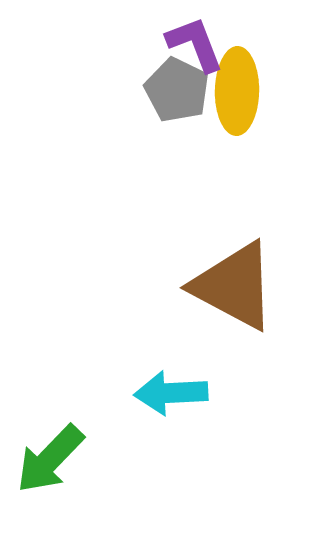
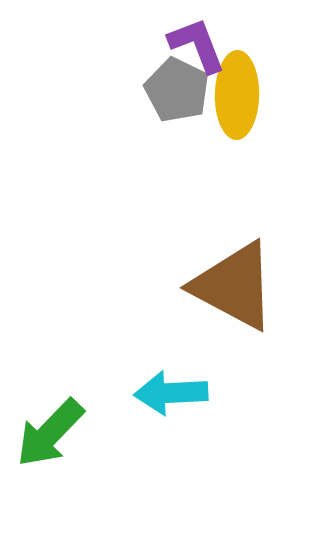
purple L-shape: moved 2 px right, 1 px down
yellow ellipse: moved 4 px down
green arrow: moved 26 px up
